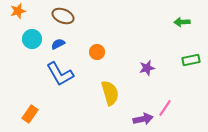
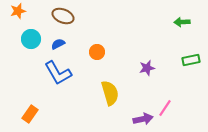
cyan circle: moved 1 px left
blue L-shape: moved 2 px left, 1 px up
